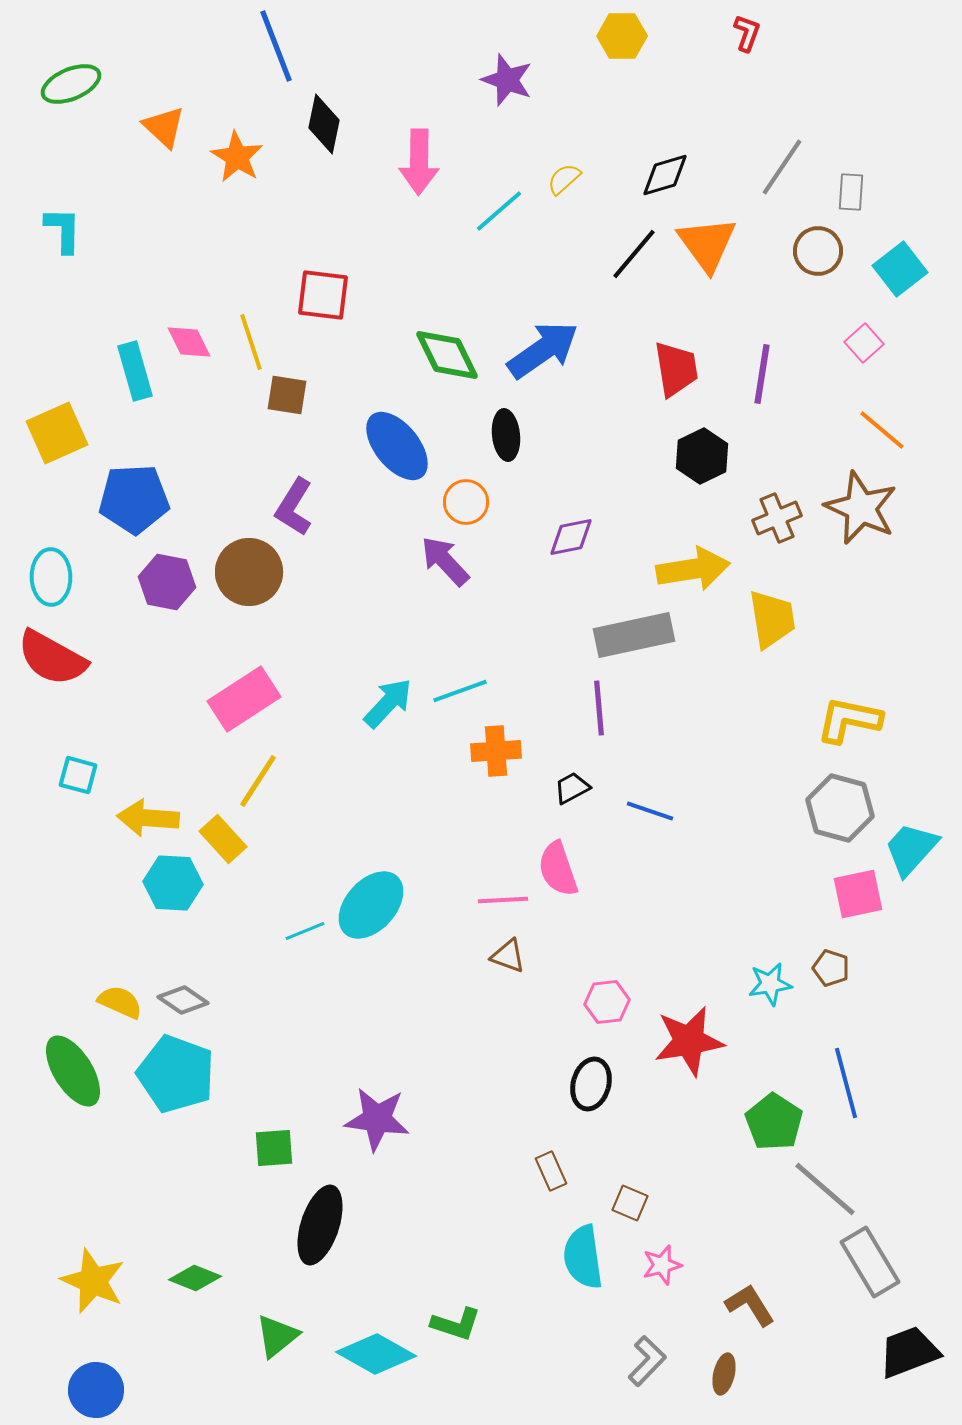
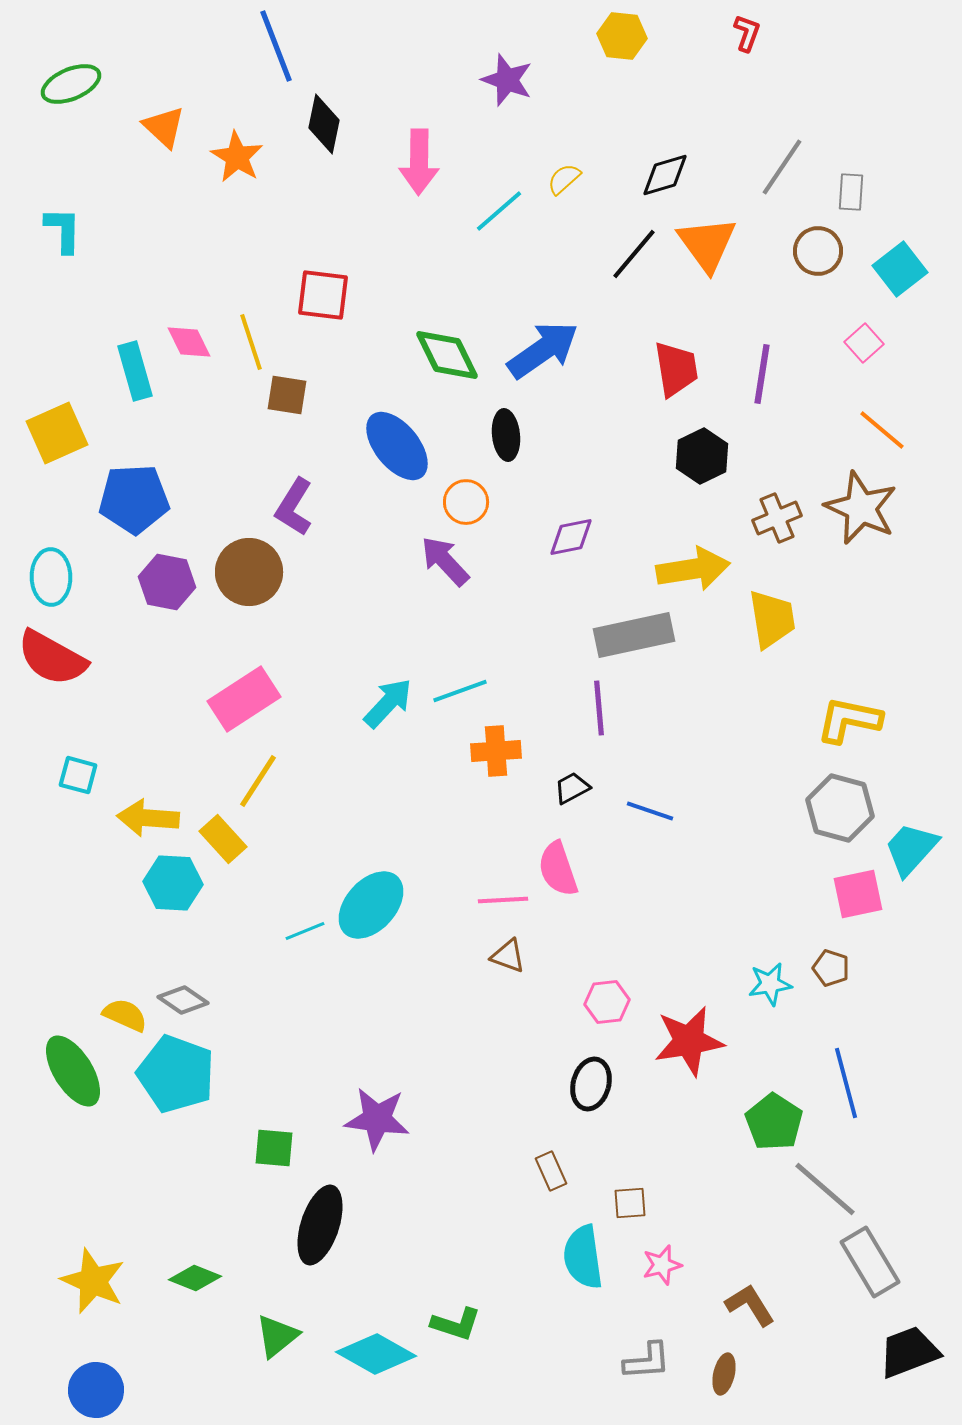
yellow hexagon at (622, 36): rotated 6 degrees clockwise
yellow semicircle at (120, 1002): moved 5 px right, 13 px down
green square at (274, 1148): rotated 9 degrees clockwise
brown square at (630, 1203): rotated 27 degrees counterclockwise
gray L-shape at (647, 1361): rotated 42 degrees clockwise
